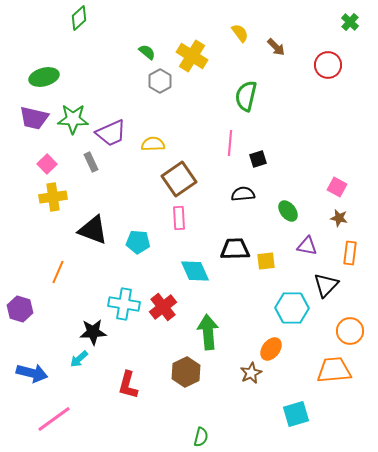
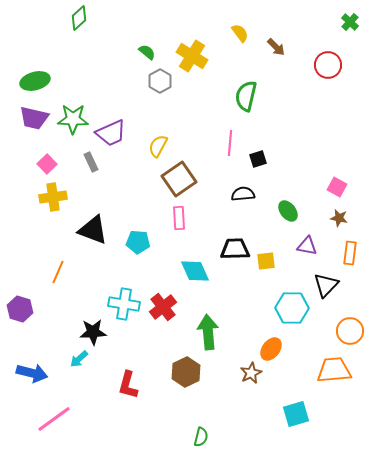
green ellipse at (44, 77): moved 9 px left, 4 px down
yellow semicircle at (153, 144): moved 5 px right, 2 px down; rotated 60 degrees counterclockwise
